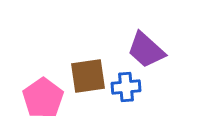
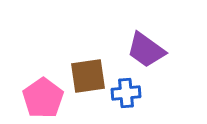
purple trapezoid: rotated 6 degrees counterclockwise
blue cross: moved 6 px down
